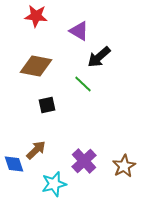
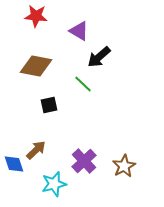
black square: moved 2 px right
